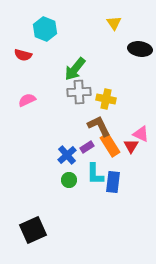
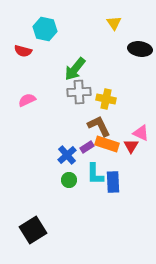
cyan hexagon: rotated 10 degrees counterclockwise
red semicircle: moved 4 px up
pink triangle: moved 1 px up
orange rectangle: moved 3 px left, 1 px up; rotated 40 degrees counterclockwise
blue rectangle: rotated 10 degrees counterclockwise
black square: rotated 8 degrees counterclockwise
